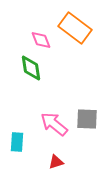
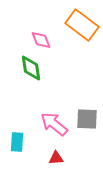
orange rectangle: moved 7 px right, 3 px up
red triangle: moved 4 px up; rotated 14 degrees clockwise
